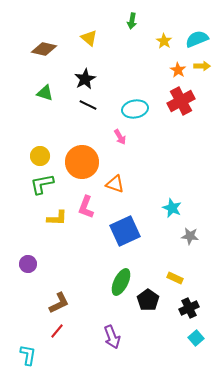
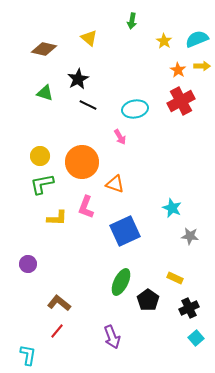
black star: moved 7 px left
brown L-shape: rotated 115 degrees counterclockwise
